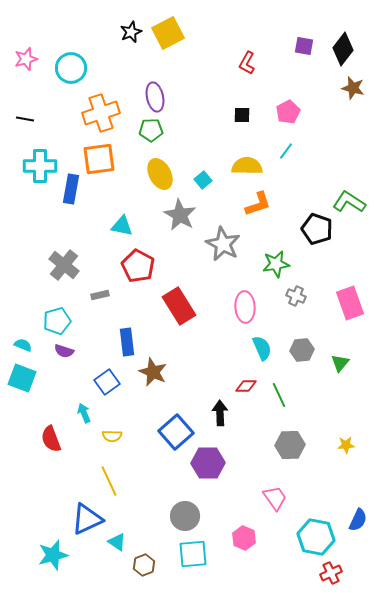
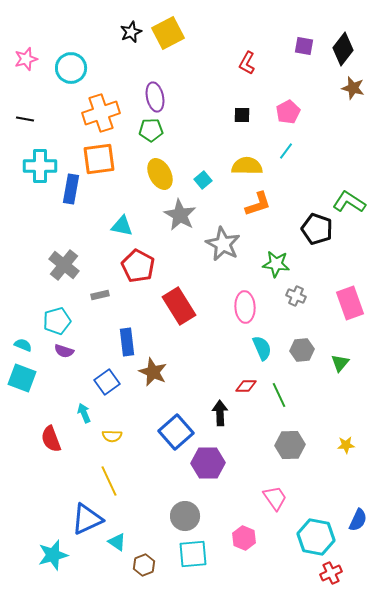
green star at (276, 264): rotated 16 degrees clockwise
